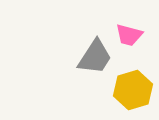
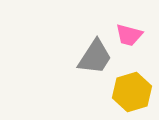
yellow hexagon: moved 1 px left, 2 px down
